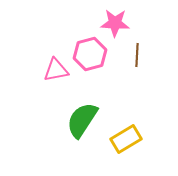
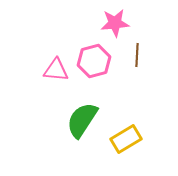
pink star: rotated 8 degrees counterclockwise
pink hexagon: moved 4 px right, 7 px down
pink triangle: rotated 16 degrees clockwise
